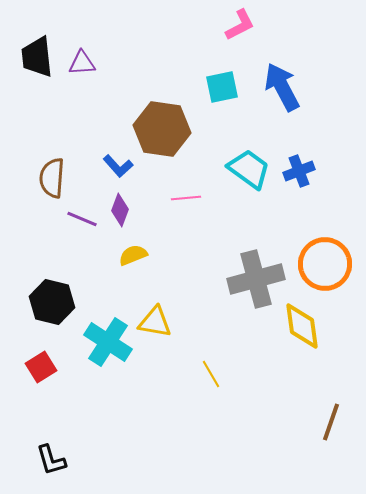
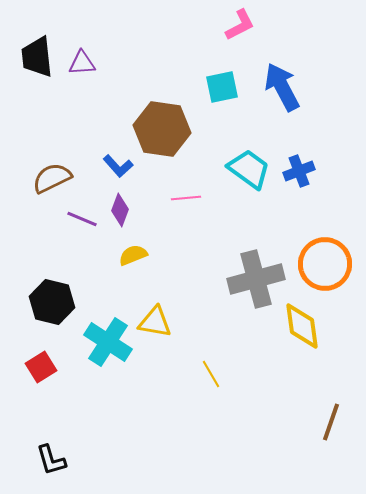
brown semicircle: rotated 60 degrees clockwise
